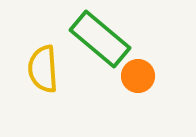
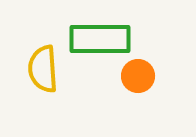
green rectangle: rotated 40 degrees counterclockwise
